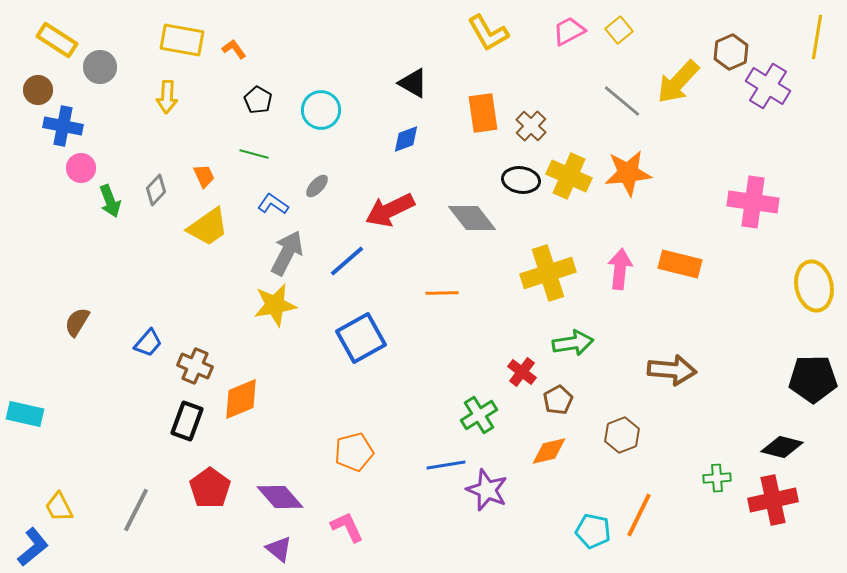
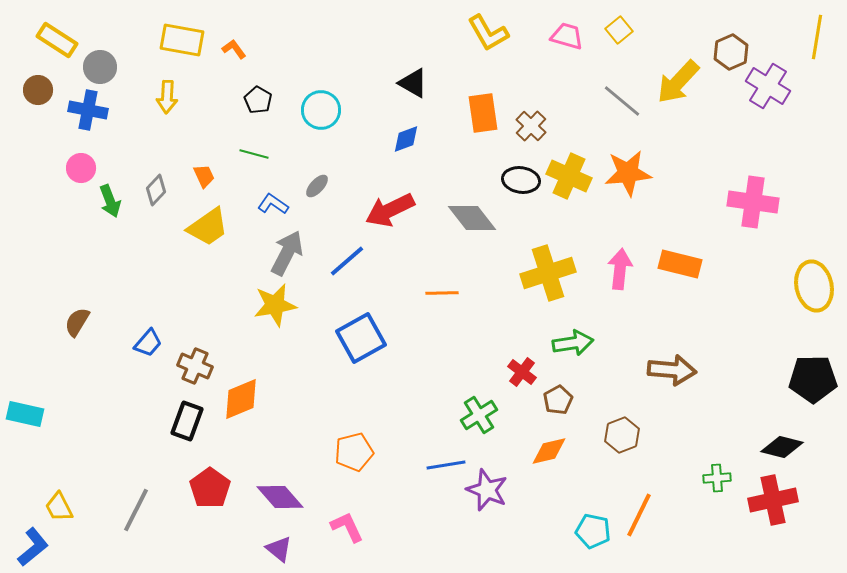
pink trapezoid at (569, 31): moved 2 px left, 5 px down; rotated 44 degrees clockwise
blue cross at (63, 126): moved 25 px right, 16 px up
